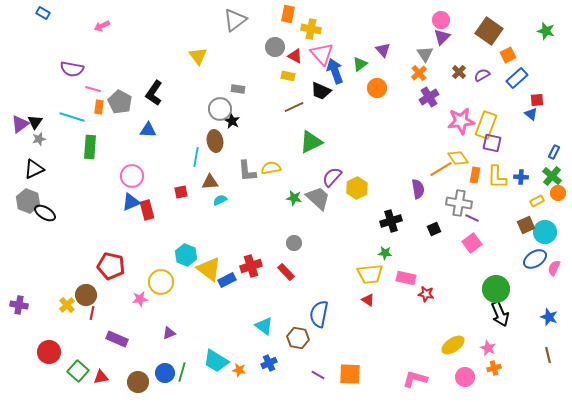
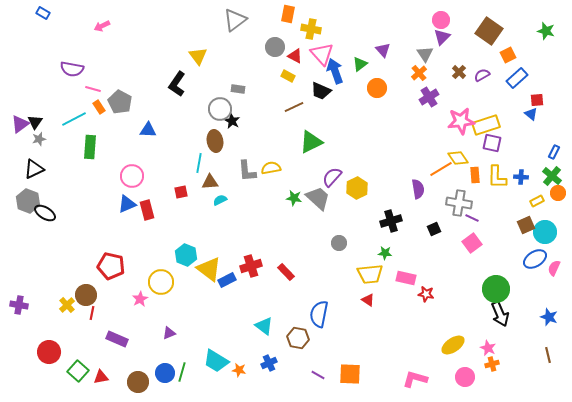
yellow rectangle at (288, 76): rotated 16 degrees clockwise
black L-shape at (154, 93): moved 23 px right, 9 px up
orange rectangle at (99, 107): rotated 40 degrees counterclockwise
cyan line at (72, 117): moved 2 px right, 2 px down; rotated 45 degrees counterclockwise
yellow rectangle at (486, 125): rotated 52 degrees clockwise
cyan line at (196, 157): moved 3 px right, 6 px down
orange rectangle at (475, 175): rotated 14 degrees counterclockwise
blue triangle at (131, 202): moved 4 px left, 2 px down
gray circle at (294, 243): moved 45 px right
pink star at (140, 299): rotated 21 degrees counterclockwise
orange cross at (494, 368): moved 2 px left, 4 px up
